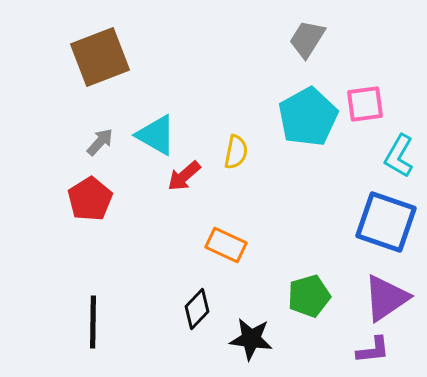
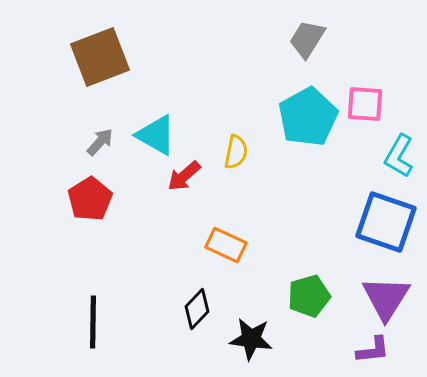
pink square: rotated 12 degrees clockwise
purple triangle: rotated 24 degrees counterclockwise
